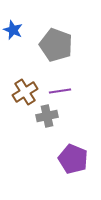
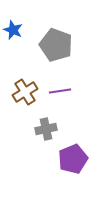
gray cross: moved 1 px left, 13 px down
purple pentagon: rotated 28 degrees clockwise
